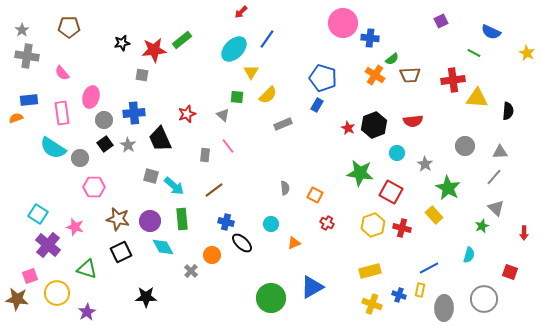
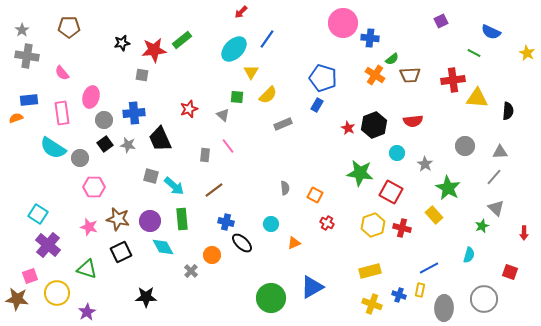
red star at (187, 114): moved 2 px right, 5 px up
gray star at (128, 145): rotated 21 degrees counterclockwise
pink star at (75, 227): moved 14 px right
